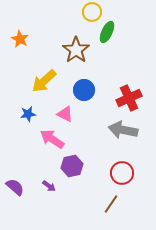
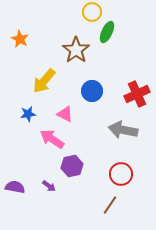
yellow arrow: rotated 8 degrees counterclockwise
blue circle: moved 8 px right, 1 px down
red cross: moved 8 px right, 4 px up
red circle: moved 1 px left, 1 px down
purple semicircle: rotated 30 degrees counterclockwise
brown line: moved 1 px left, 1 px down
